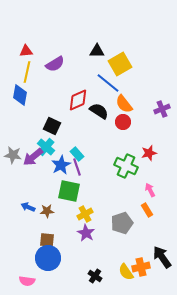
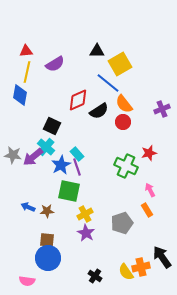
black semicircle: rotated 114 degrees clockwise
